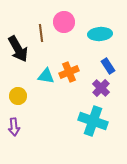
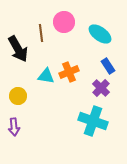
cyan ellipse: rotated 40 degrees clockwise
